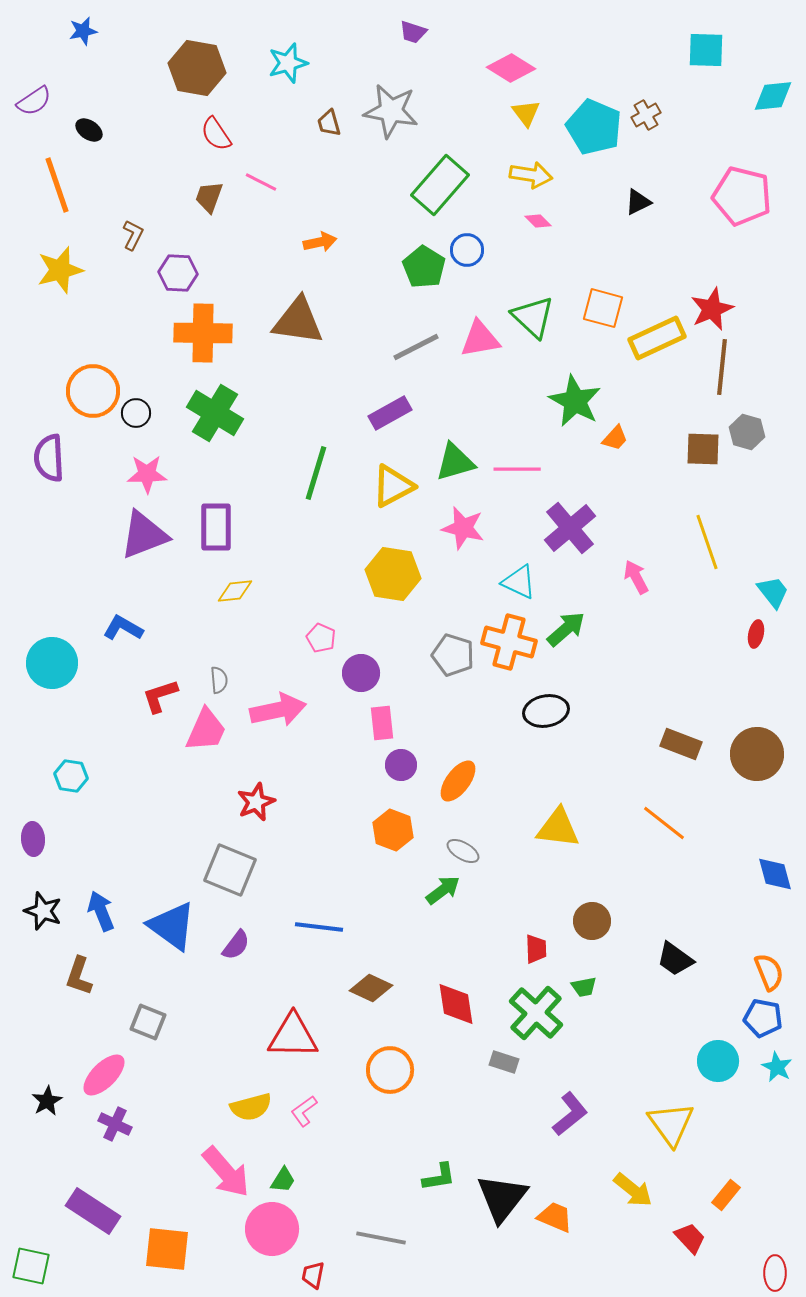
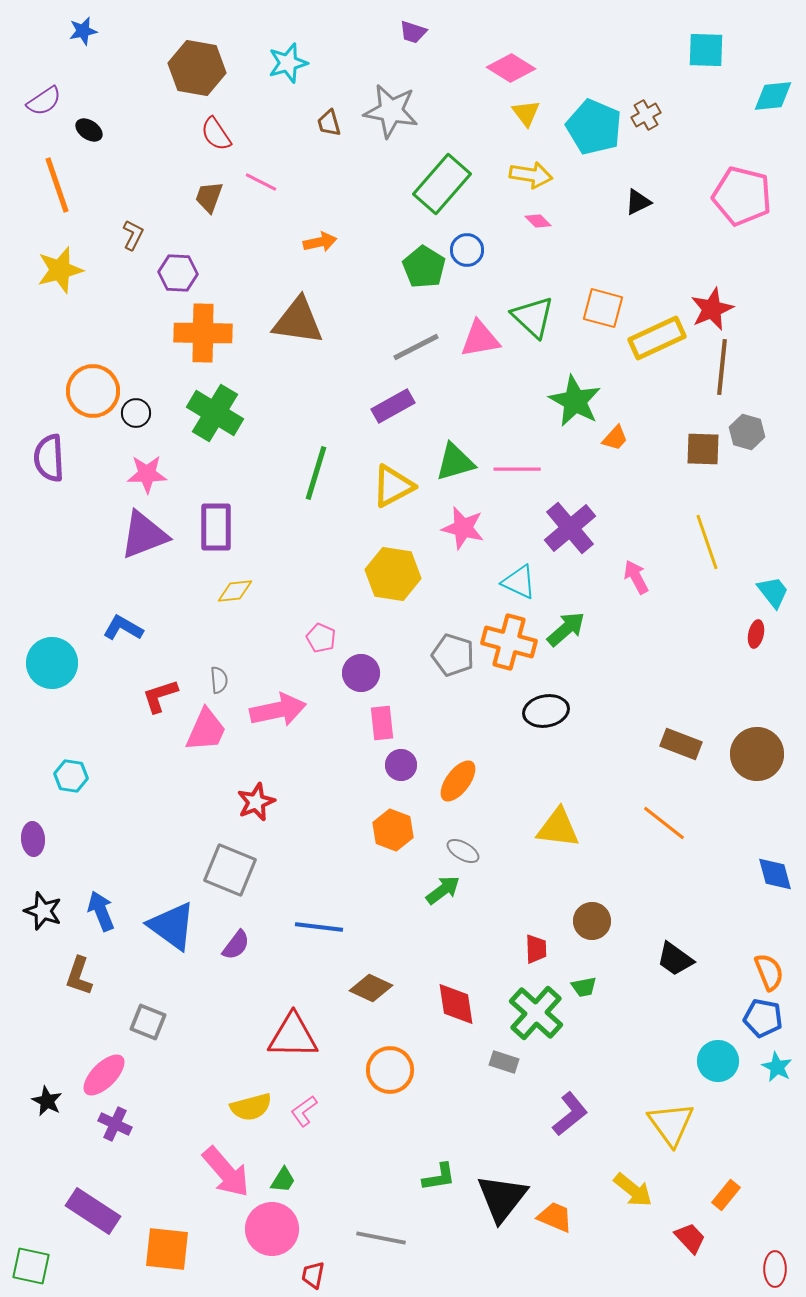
purple semicircle at (34, 101): moved 10 px right
green rectangle at (440, 185): moved 2 px right, 1 px up
purple rectangle at (390, 413): moved 3 px right, 7 px up
black star at (47, 1101): rotated 16 degrees counterclockwise
red ellipse at (775, 1273): moved 4 px up
